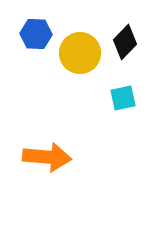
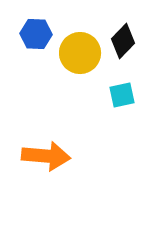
black diamond: moved 2 px left, 1 px up
cyan square: moved 1 px left, 3 px up
orange arrow: moved 1 px left, 1 px up
